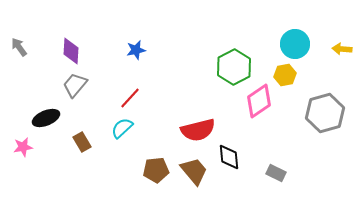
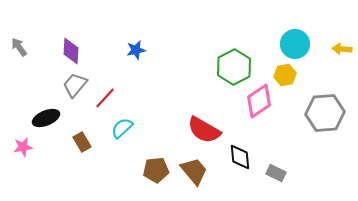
red line: moved 25 px left
gray hexagon: rotated 12 degrees clockwise
red semicircle: moved 6 px right; rotated 44 degrees clockwise
black diamond: moved 11 px right
